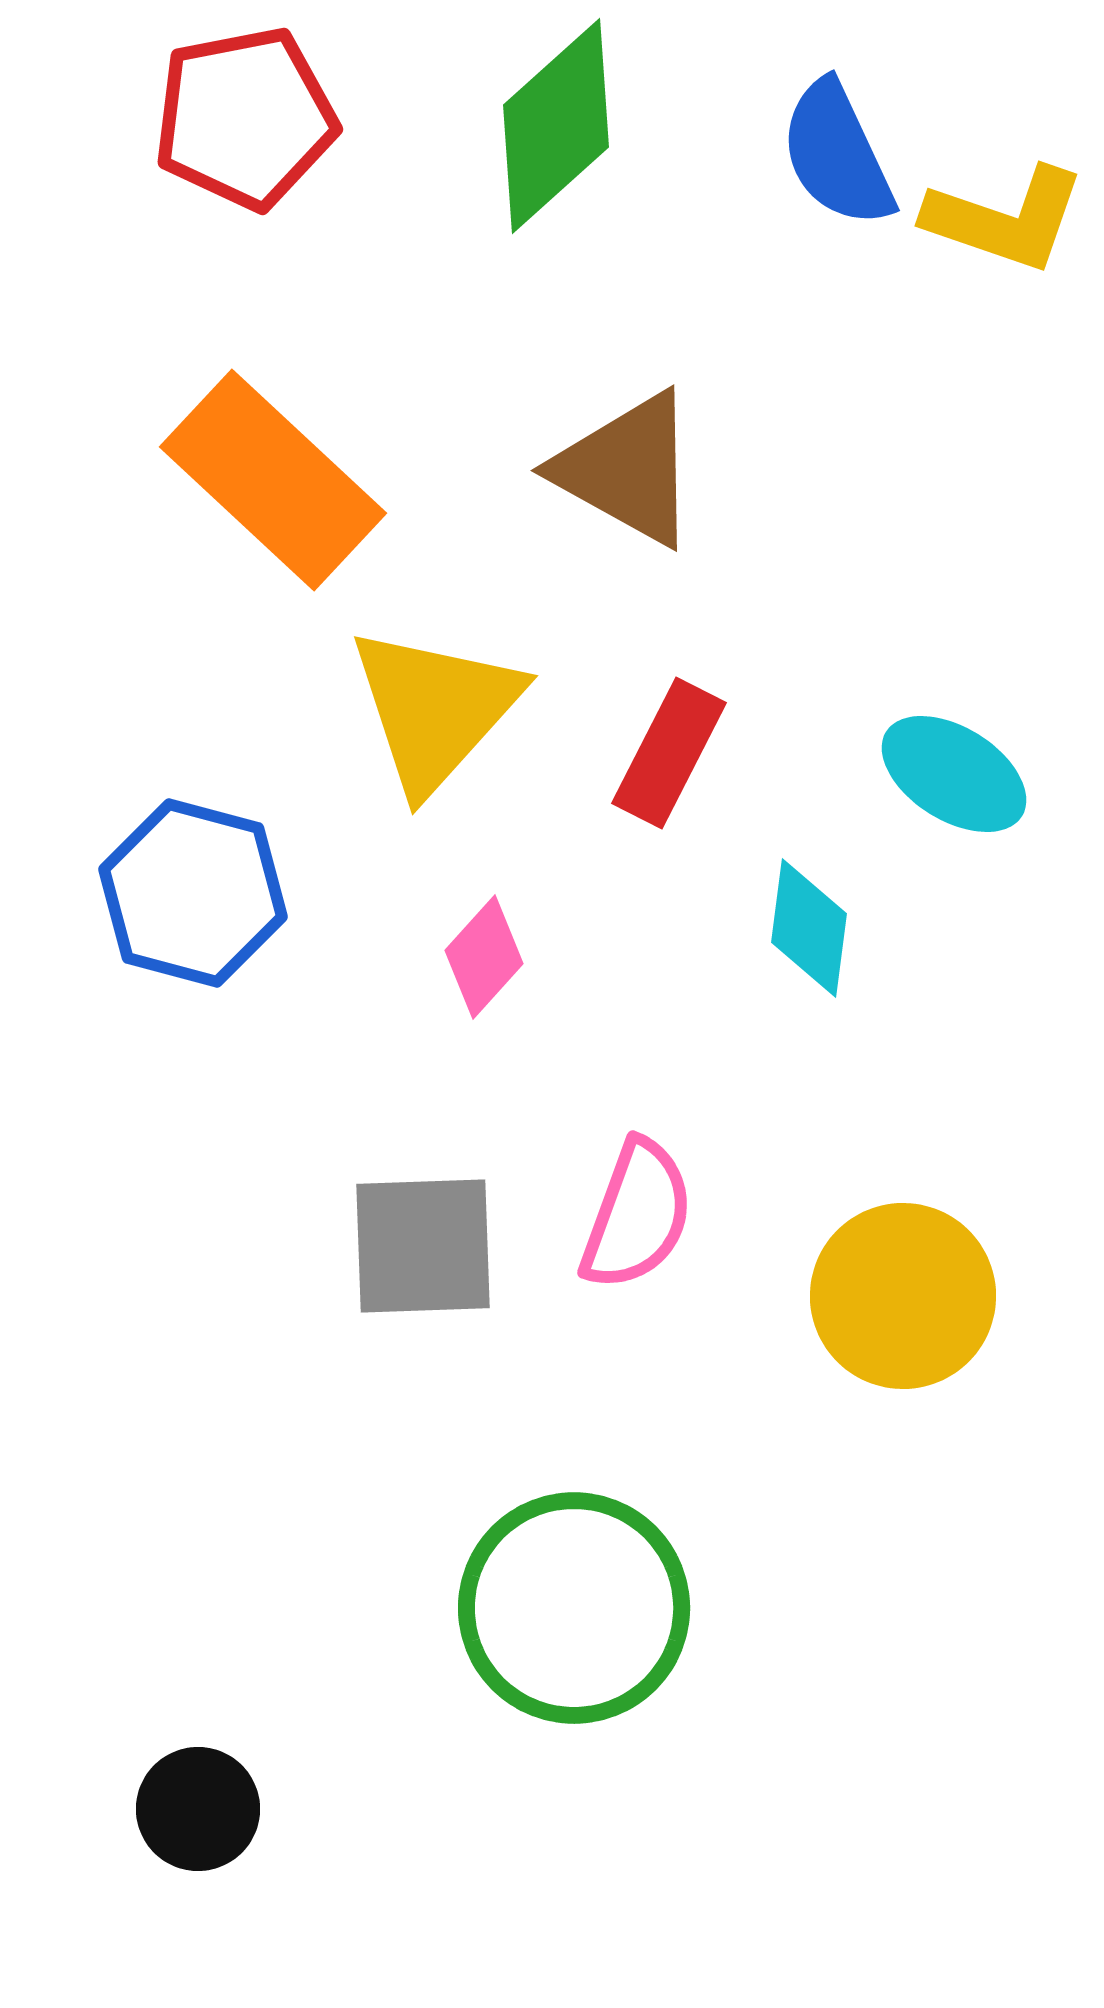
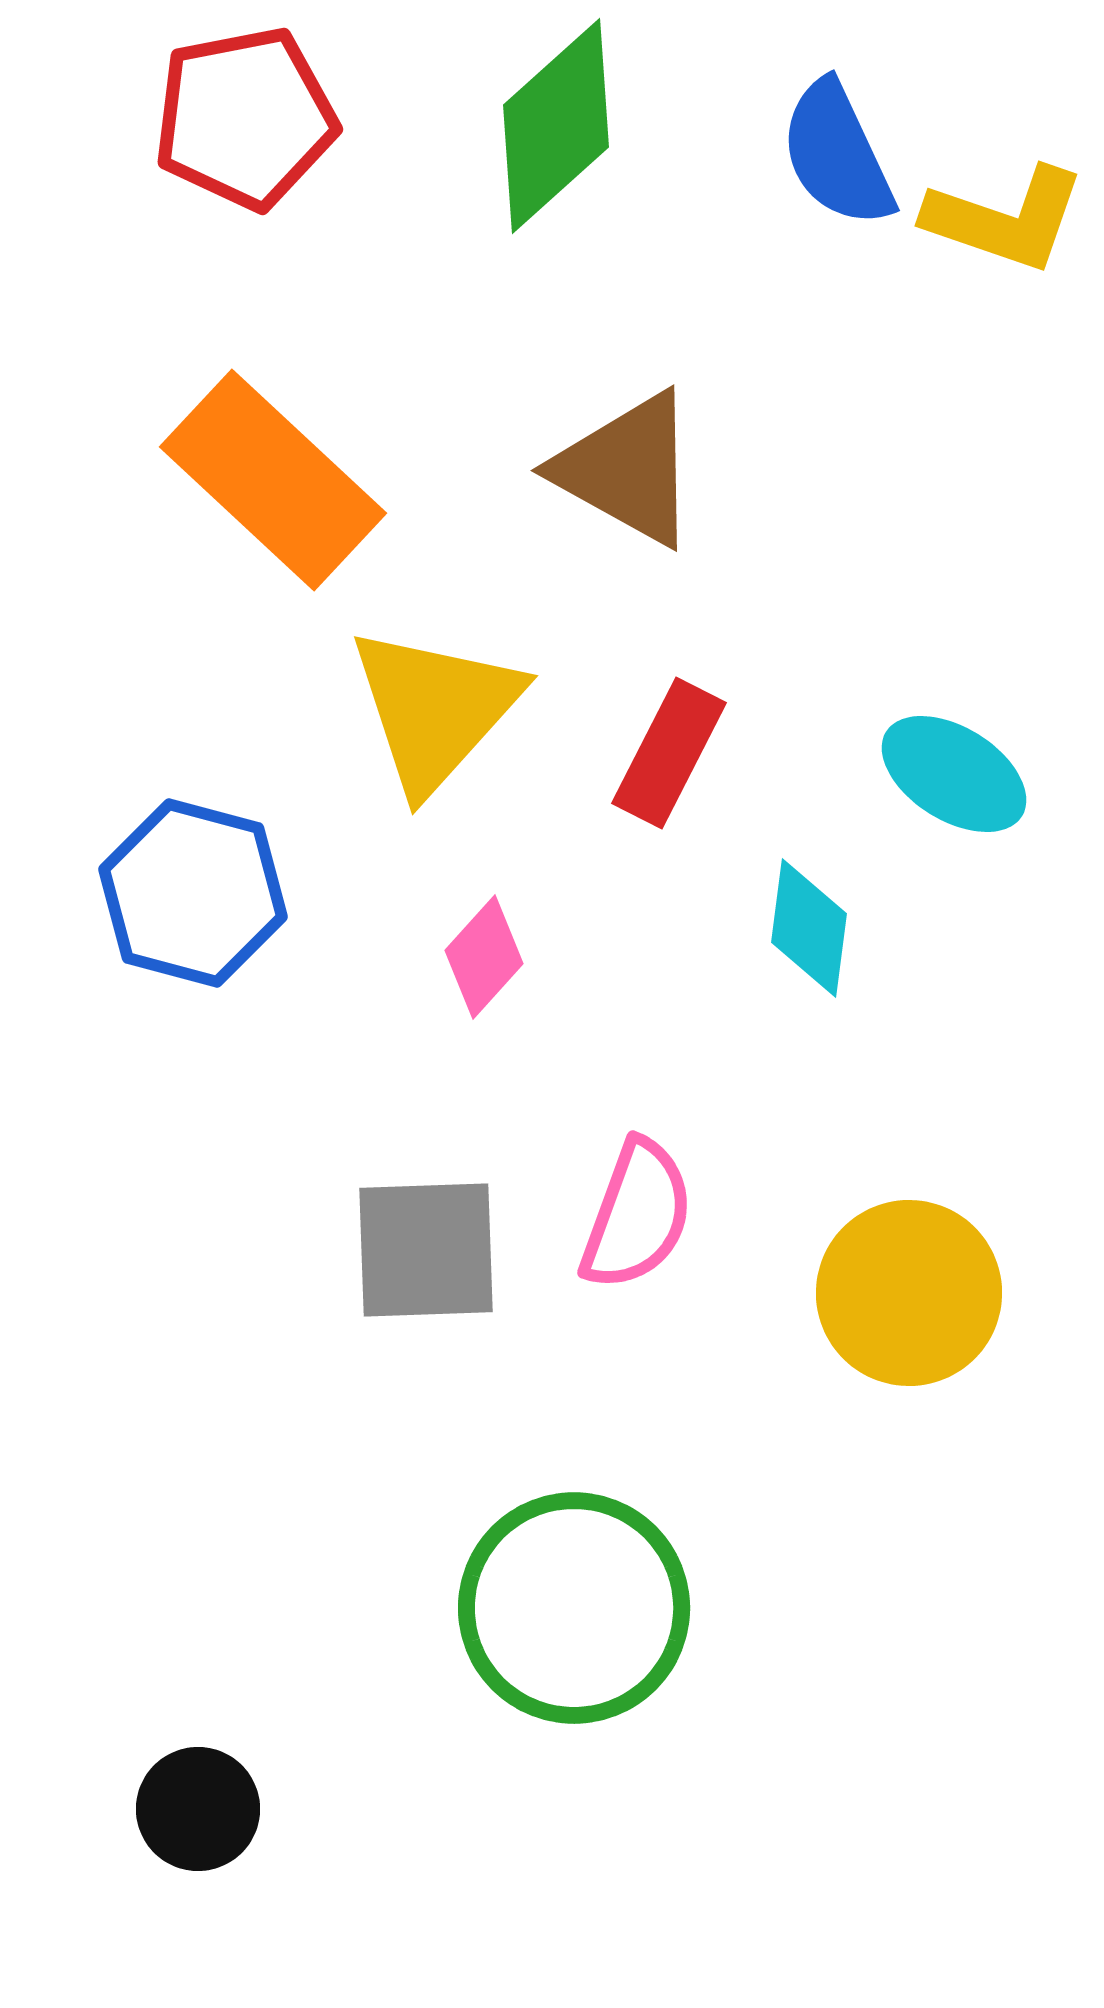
gray square: moved 3 px right, 4 px down
yellow circle: moved 6 px right, 3 px up
